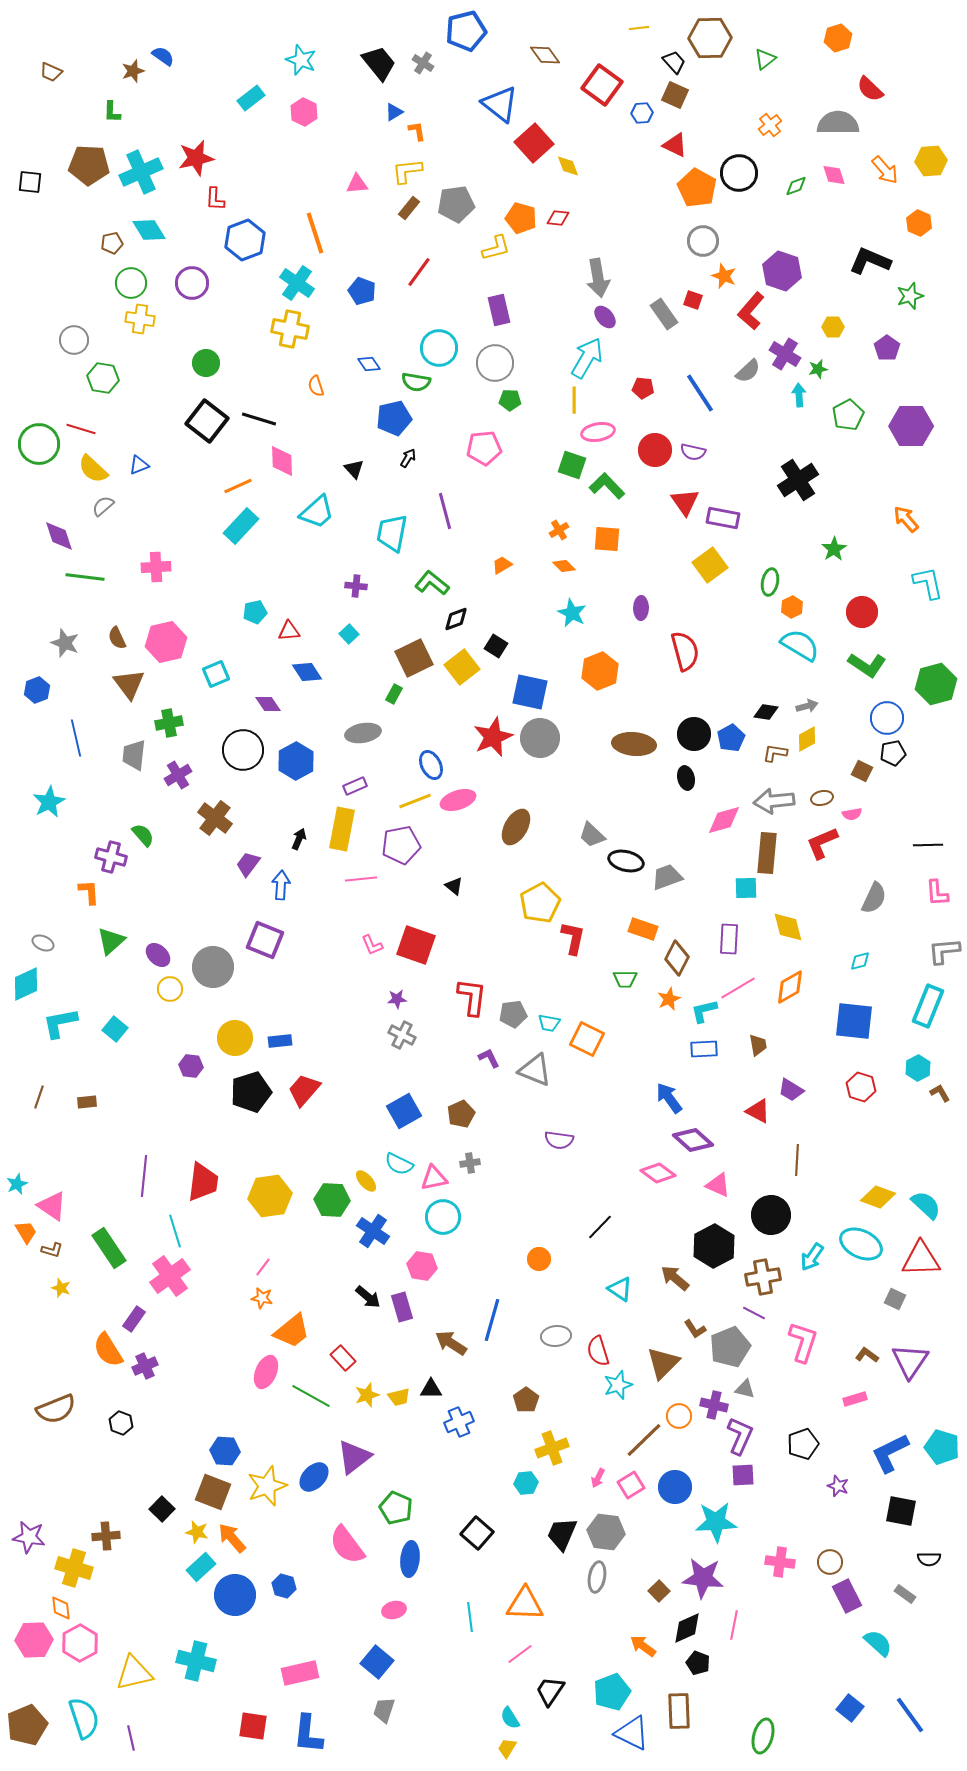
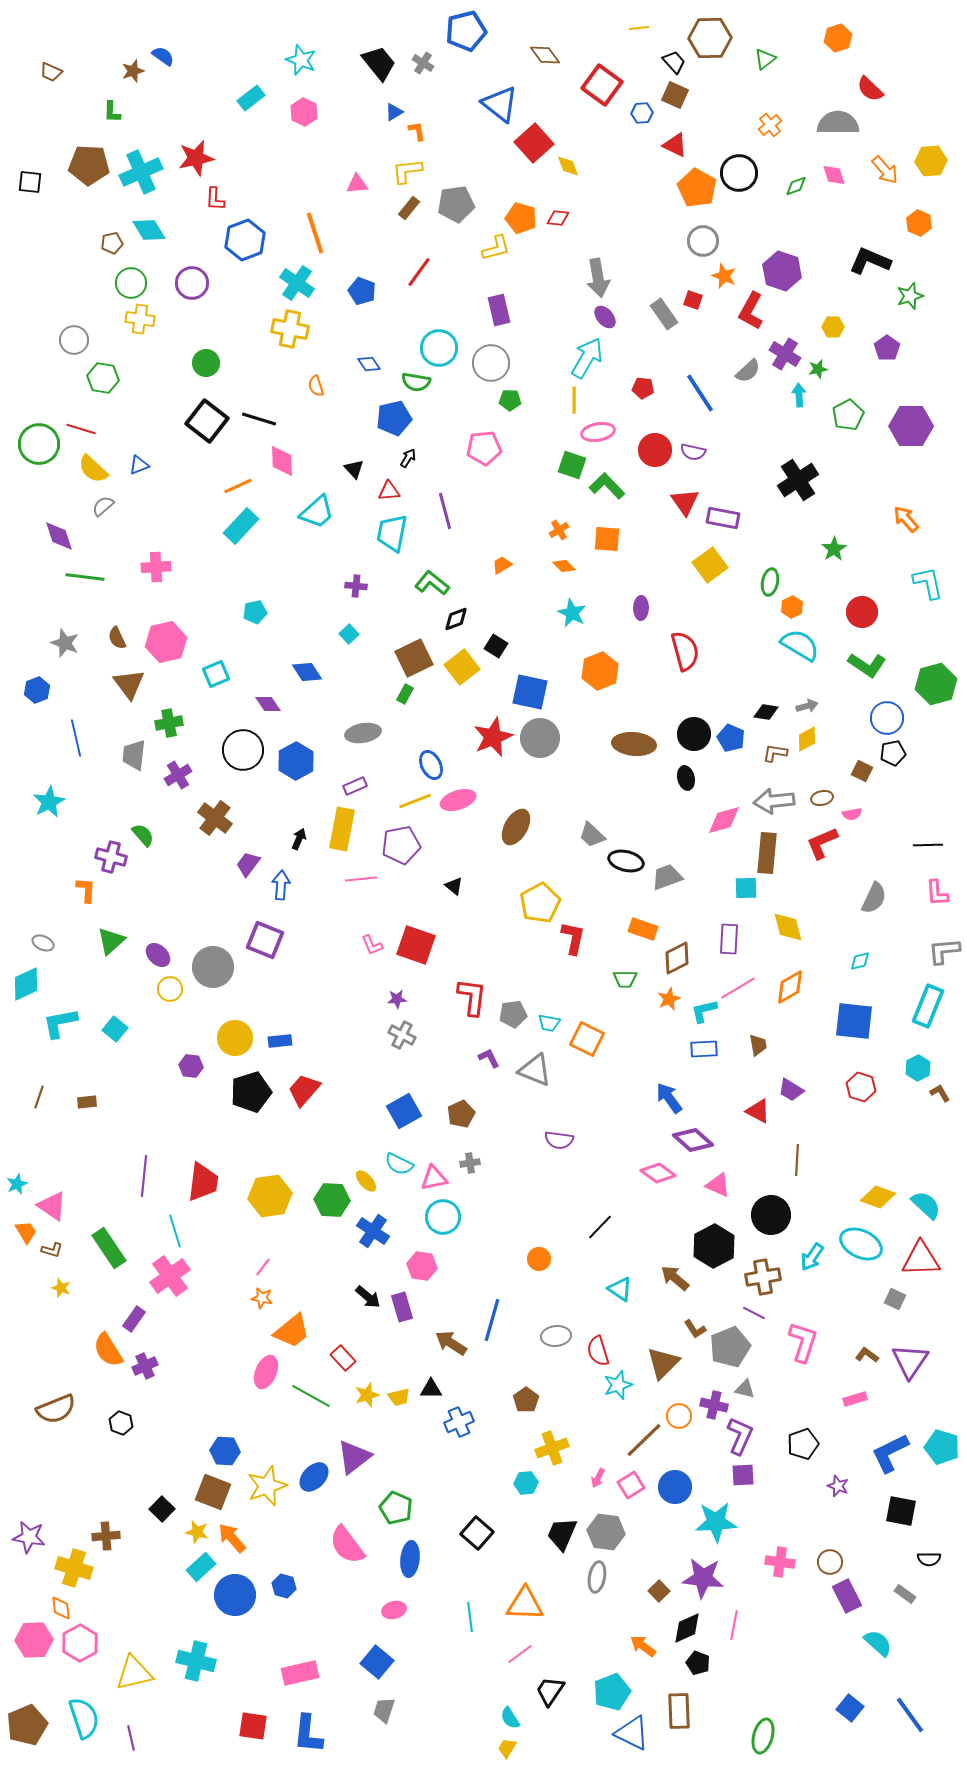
red L-shape at (751, 311): rotated 12 degrees counterclockwise
gray circle at (495, 363): moved 4 px left
red triangle at (289, 631): moved 100 px right, 140 px up
green rectangle at (394, 694): moved 11 px right
blue pentagon at (731, 738): rotated 20 degrees counterclockwise
orange L-shape at (89, 892): moved 3 px left, 2 px up; rotated 8 degrees clockwise
brown diamond at (677, 958): rotated 36 degrees clockwise
